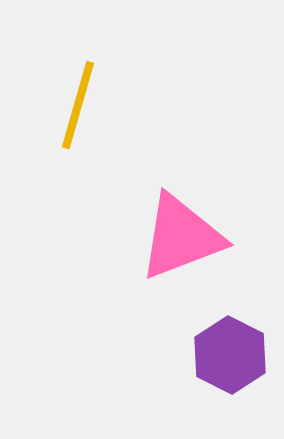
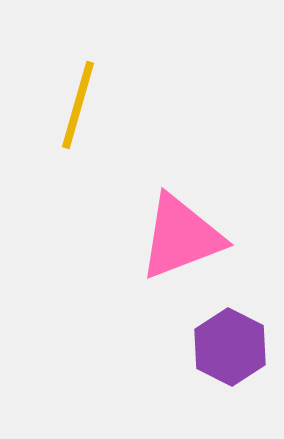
purple hexagon: moved 8 px up
